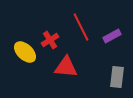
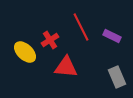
purple rectangle: rotated 54 degrees clockwise
gray rectangle: rotated 30 degrees counterclockwise
